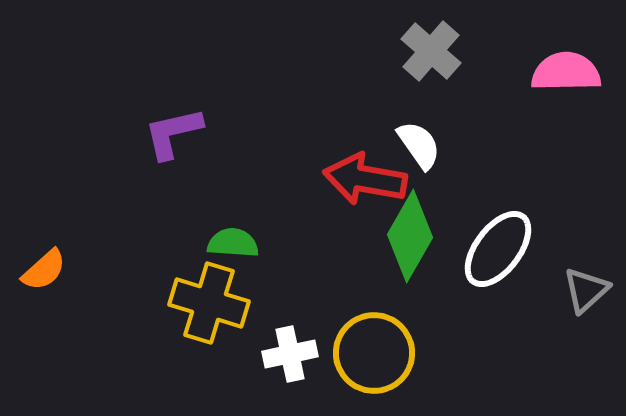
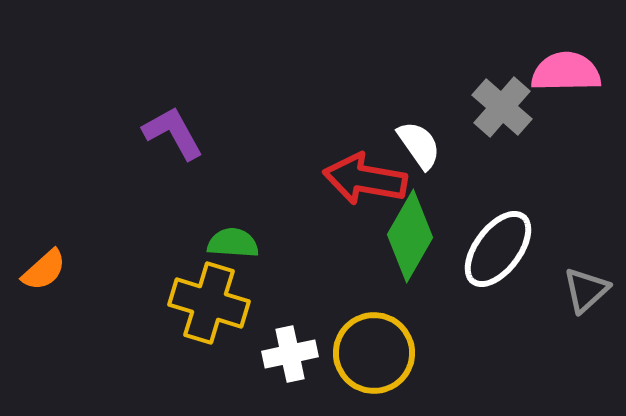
gray cross: moved 71 px right, 56 px down
purple L-shape: rotated 74 degrees clockwise
